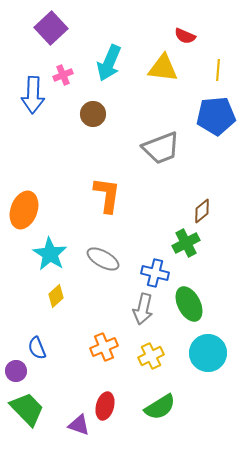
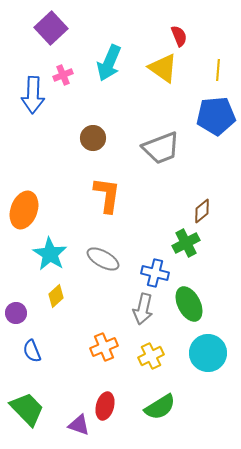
red semicircle: moved 6 px left; rotated 135 degrees counterclockwise
yellow triangle: rotated 28 degrees clockwise
brown circle: moved 24 px down
blue semicircle: moved 5 px left, 3 px down
purple circle: moved 58 px up
